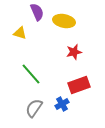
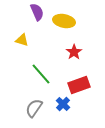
yellow triangle: moved 2 px right, 7 px down
red star: rotated 21 degrees counterclockwise
green line: moved 10 px right
blue cross: moved 1 px right; rotated 16 degrees counterclockwise
